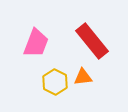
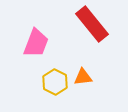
red rectangle: moved 17 px up
